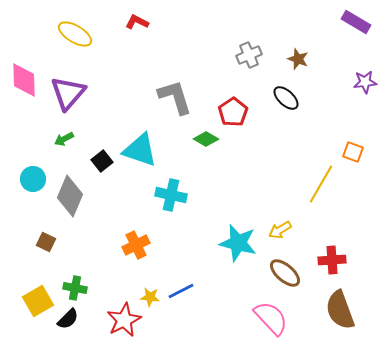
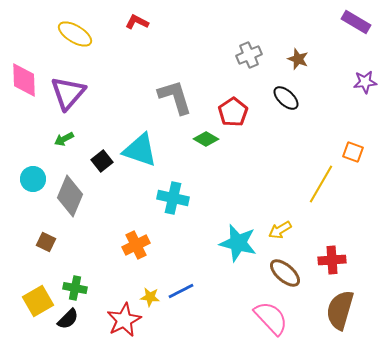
cyan cross: moved 2 px right, 3 px down
brown semicircle: rotated 36 degrees clockwise
